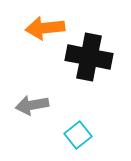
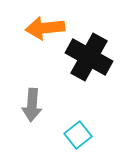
black cross: rotated 18 degrees clockwise
gray arrow: rotated 76 degrees counterclockwise
